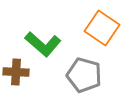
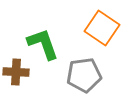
green L-shape: rotated 150 degrees counterclockwise
gray pentagon: rotated 24 degrees counterclockwise
